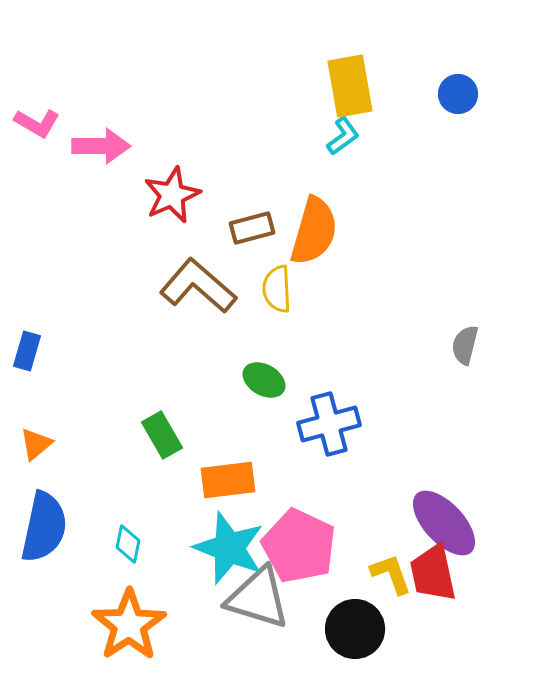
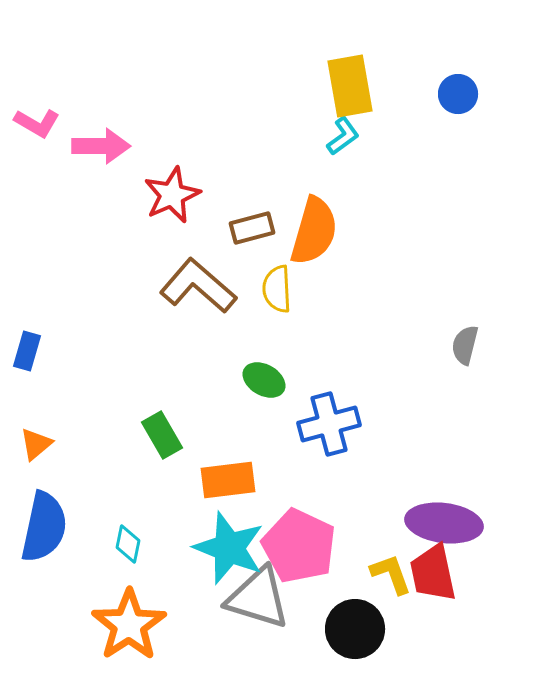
purple ellipse: rotated 40 degrees counterclockwise
